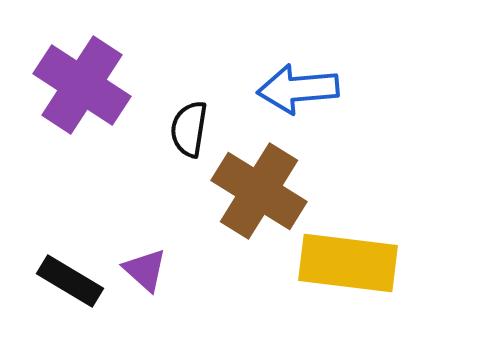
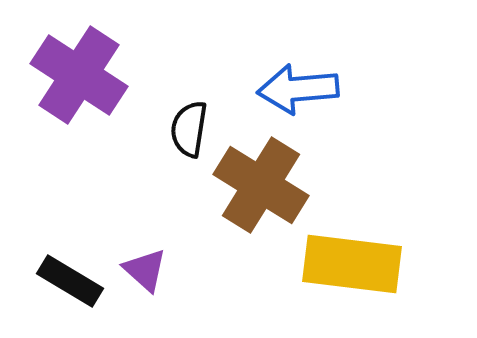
purple cross: moved 3 px left, 10 px up
brown cross: moved 2 px right, 6 px up
yellow rectangle: moved 4 px right, 1 px down
